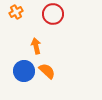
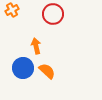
orange cross: moved 4 px left, 2 px up
blue circle: moved 1 px left, 3 px up
